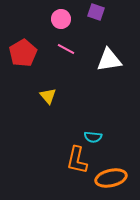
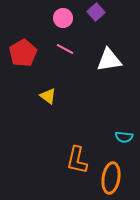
purple square: rotated 30 degrees clockwise
pink circle: moved 2 px right, 1 px up
pink line: moved 1 px left
yellow triangle: rotated 12 degrees counterclockwise
cyan semicircle: moved 31 px right
orange ellipse: rotated 68 degrees counterclockwise
